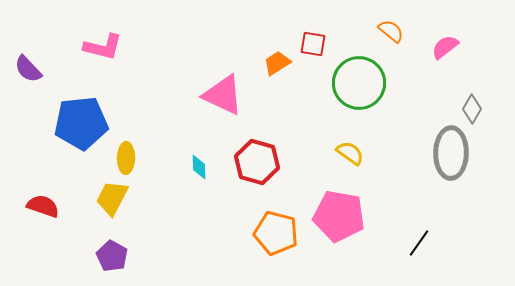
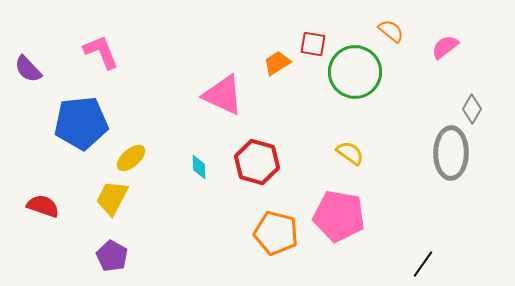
pink L-shape: moved 2 px left, 5 px down; rotated 126 degrees counterclockwise
green circle: moved 4 px left, 11 px up
yellow ellipse: moved 5 px right; rotated 48 degrees clockwise
black line: moved 4 px right, 21 px down
